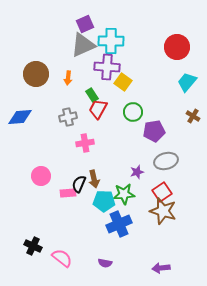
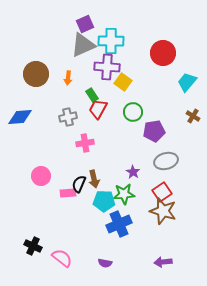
red circle: moved 14 px left, 6 px down
purple star: moved 4 px left; rotated 24 degrees counterclockwise
purple arrow: moved 2 px right, 6 px up
